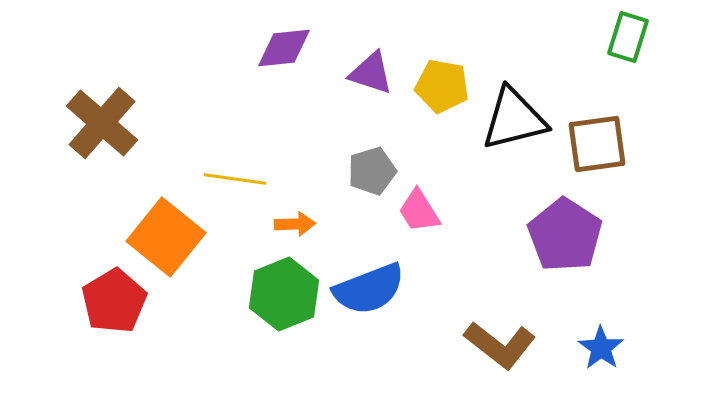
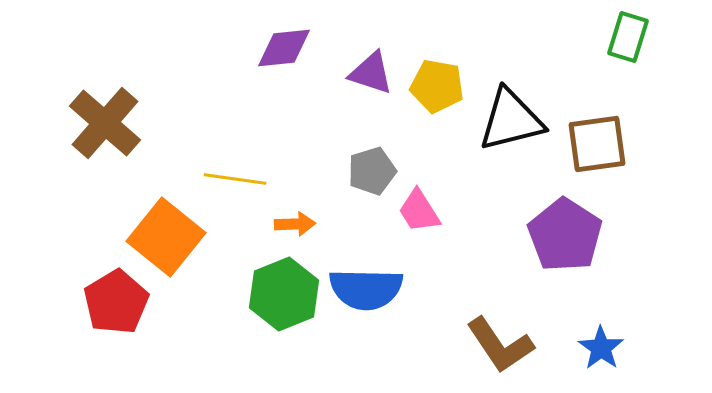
yellow pentagon: moved 5 px left
black triangle: moved 3 px left, 1 px down
brown cross: moved 3 px right
blue semicircle: moved 3 px left; rotated 22 degrees clockwise
red pentagon: moved 2 px right, 1 px down
brown L-shape: rotated 18 degrees clockwise
